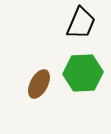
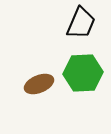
brown ellipse: rotated 40 degrees clockwise
